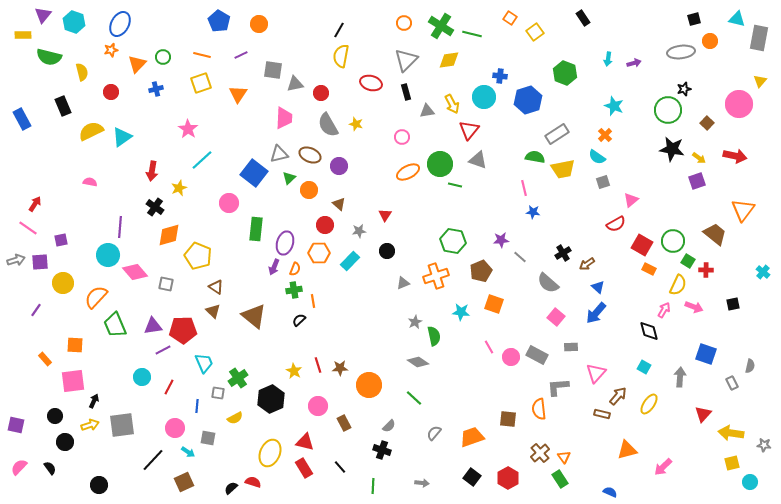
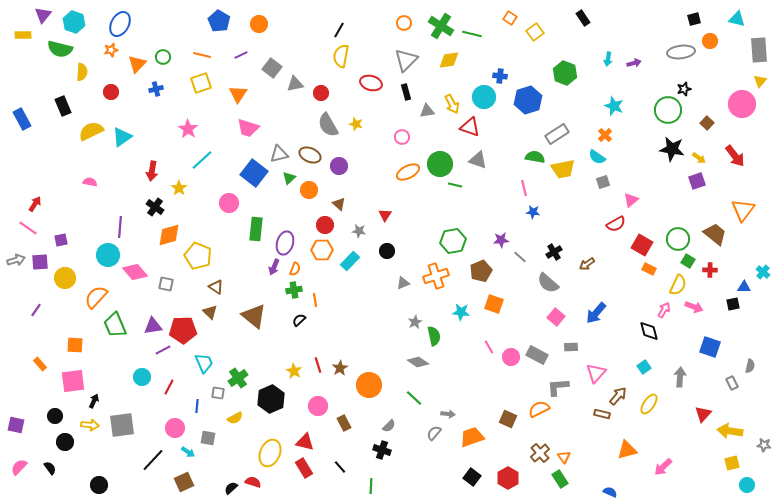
gray rectangle at (759, 38): moved 12 px down; rotated 15 degrees counterclockwise
green semicircle at (49, 57): moved 11 px right, 8 px up
gray square at (273, 70): moved 1 px left, 2 px up; rotated 30 degrees clockwise
yellow semicircle at (82, 72): rotated 18 degrees clockwise
pink circle at (739, 104): moved 3 px right
pink trapezoid at (284, 118): moved 36 px left, 10 px down; rotated 105 degrees clockwise
red triangle at (469, 130): moved 1 px right, 3 px up; rotated 50 degrees counterclockwise
red arrow at (735, 156): rotated 40 degrees clockwise
yellow star at (179, 188): rotated 14 degrees counterclockwise
gray star at (359, 231): rotated 16 degrees clockwise
green hexagon at (453, 241): rotated 20 degrees counterclockwise
green circle at (673, 241): moved 5 px right, 2 px up
orange hexagon at (319, 253): moved 3 px right, 3 px up
black cross at (563, 253): moved 9 px left, 1 px up
red cross at (706, 270): moved 4 px right
yellow circle at (63, 283): moved 2 px right, 5 px up
blue triangle at (598, 287): moved 146 px right; rotated 40 degrees counterclockwise
orange line at (313, 301): moved 2 px right, 1 px up
brown triangle at (213, 311): moved 3 px left, 1 px down
blue square at (706, 354): moved 4 px right, 7 px up
orange rectangle at (45, 359): moved 5 px left, 5 px down
cyan square at (644, 367): rotated 24 degrees clockwise
brown star at (340, 368): rotated 28 degrees counterclockwise
orange semicircle at (539, 409): rotated 70 degrees clockwise
brown square at (508, 419): rotated 18 degrees clockwise
yellow arrow at (90, 425): rotated 24 degrees clockwise
yellow arrow at (731, 433): moved 1 px left, 2 px up
cyan circle at (750, 482): moved 3 px left, 3 px down
gray arrow at (422, 483): moved 26 px right, 69 px up
green line at (373, 486): moved 2 px left
